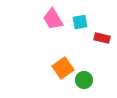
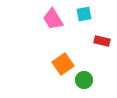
cyan square: moved 4 px right, 8 px up
red rectangle: moved 3 px down
orange square: moved 4 px up
